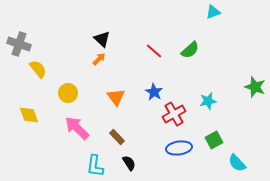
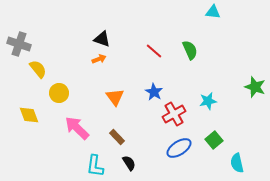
cyan triangle: rotated 28 degrees clockwise
black triangle: rotated 24 degrees counterclockwise
green semicircle: rotated 72 degrees counterclockwise
orange arrow: rotated 24 degrees clockwise
yellow circle: moved 9 px left
orange triangle: moved 1 px left
green square: rotated 12 degrees counterclockwise
blue ellipse: rotated 25 degrees counterclockwise
cyan semicircle: rotated 30 degrees clockwise
